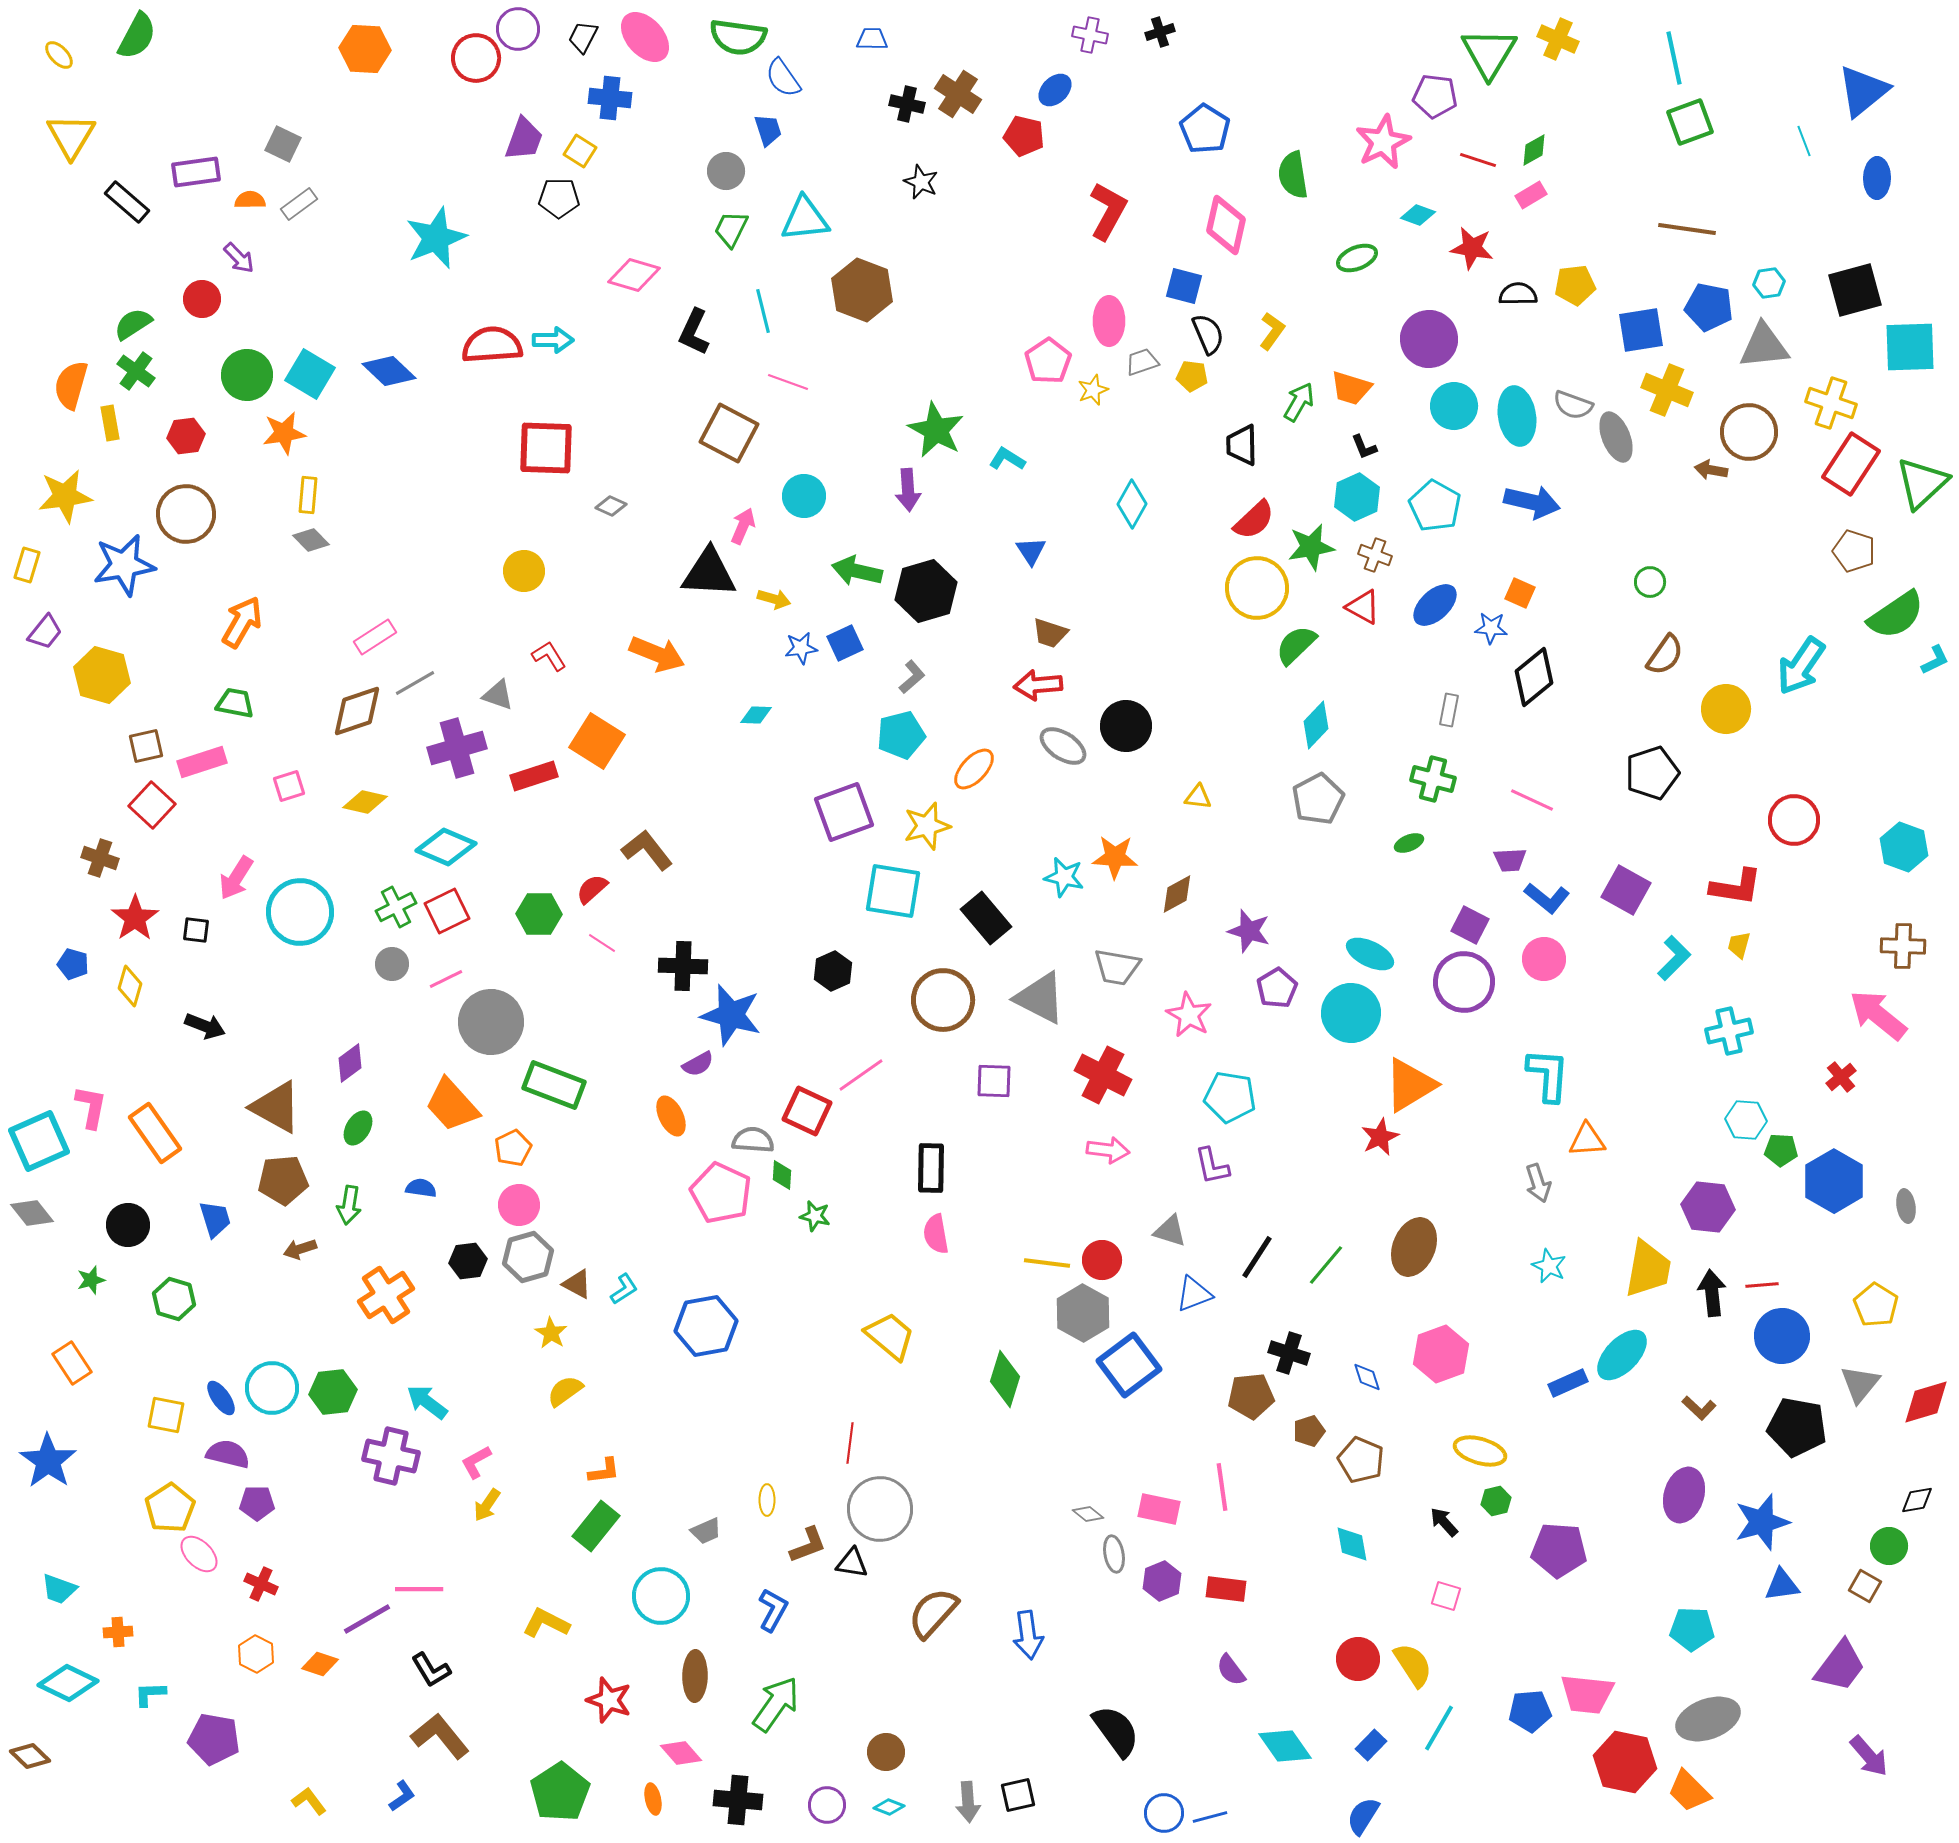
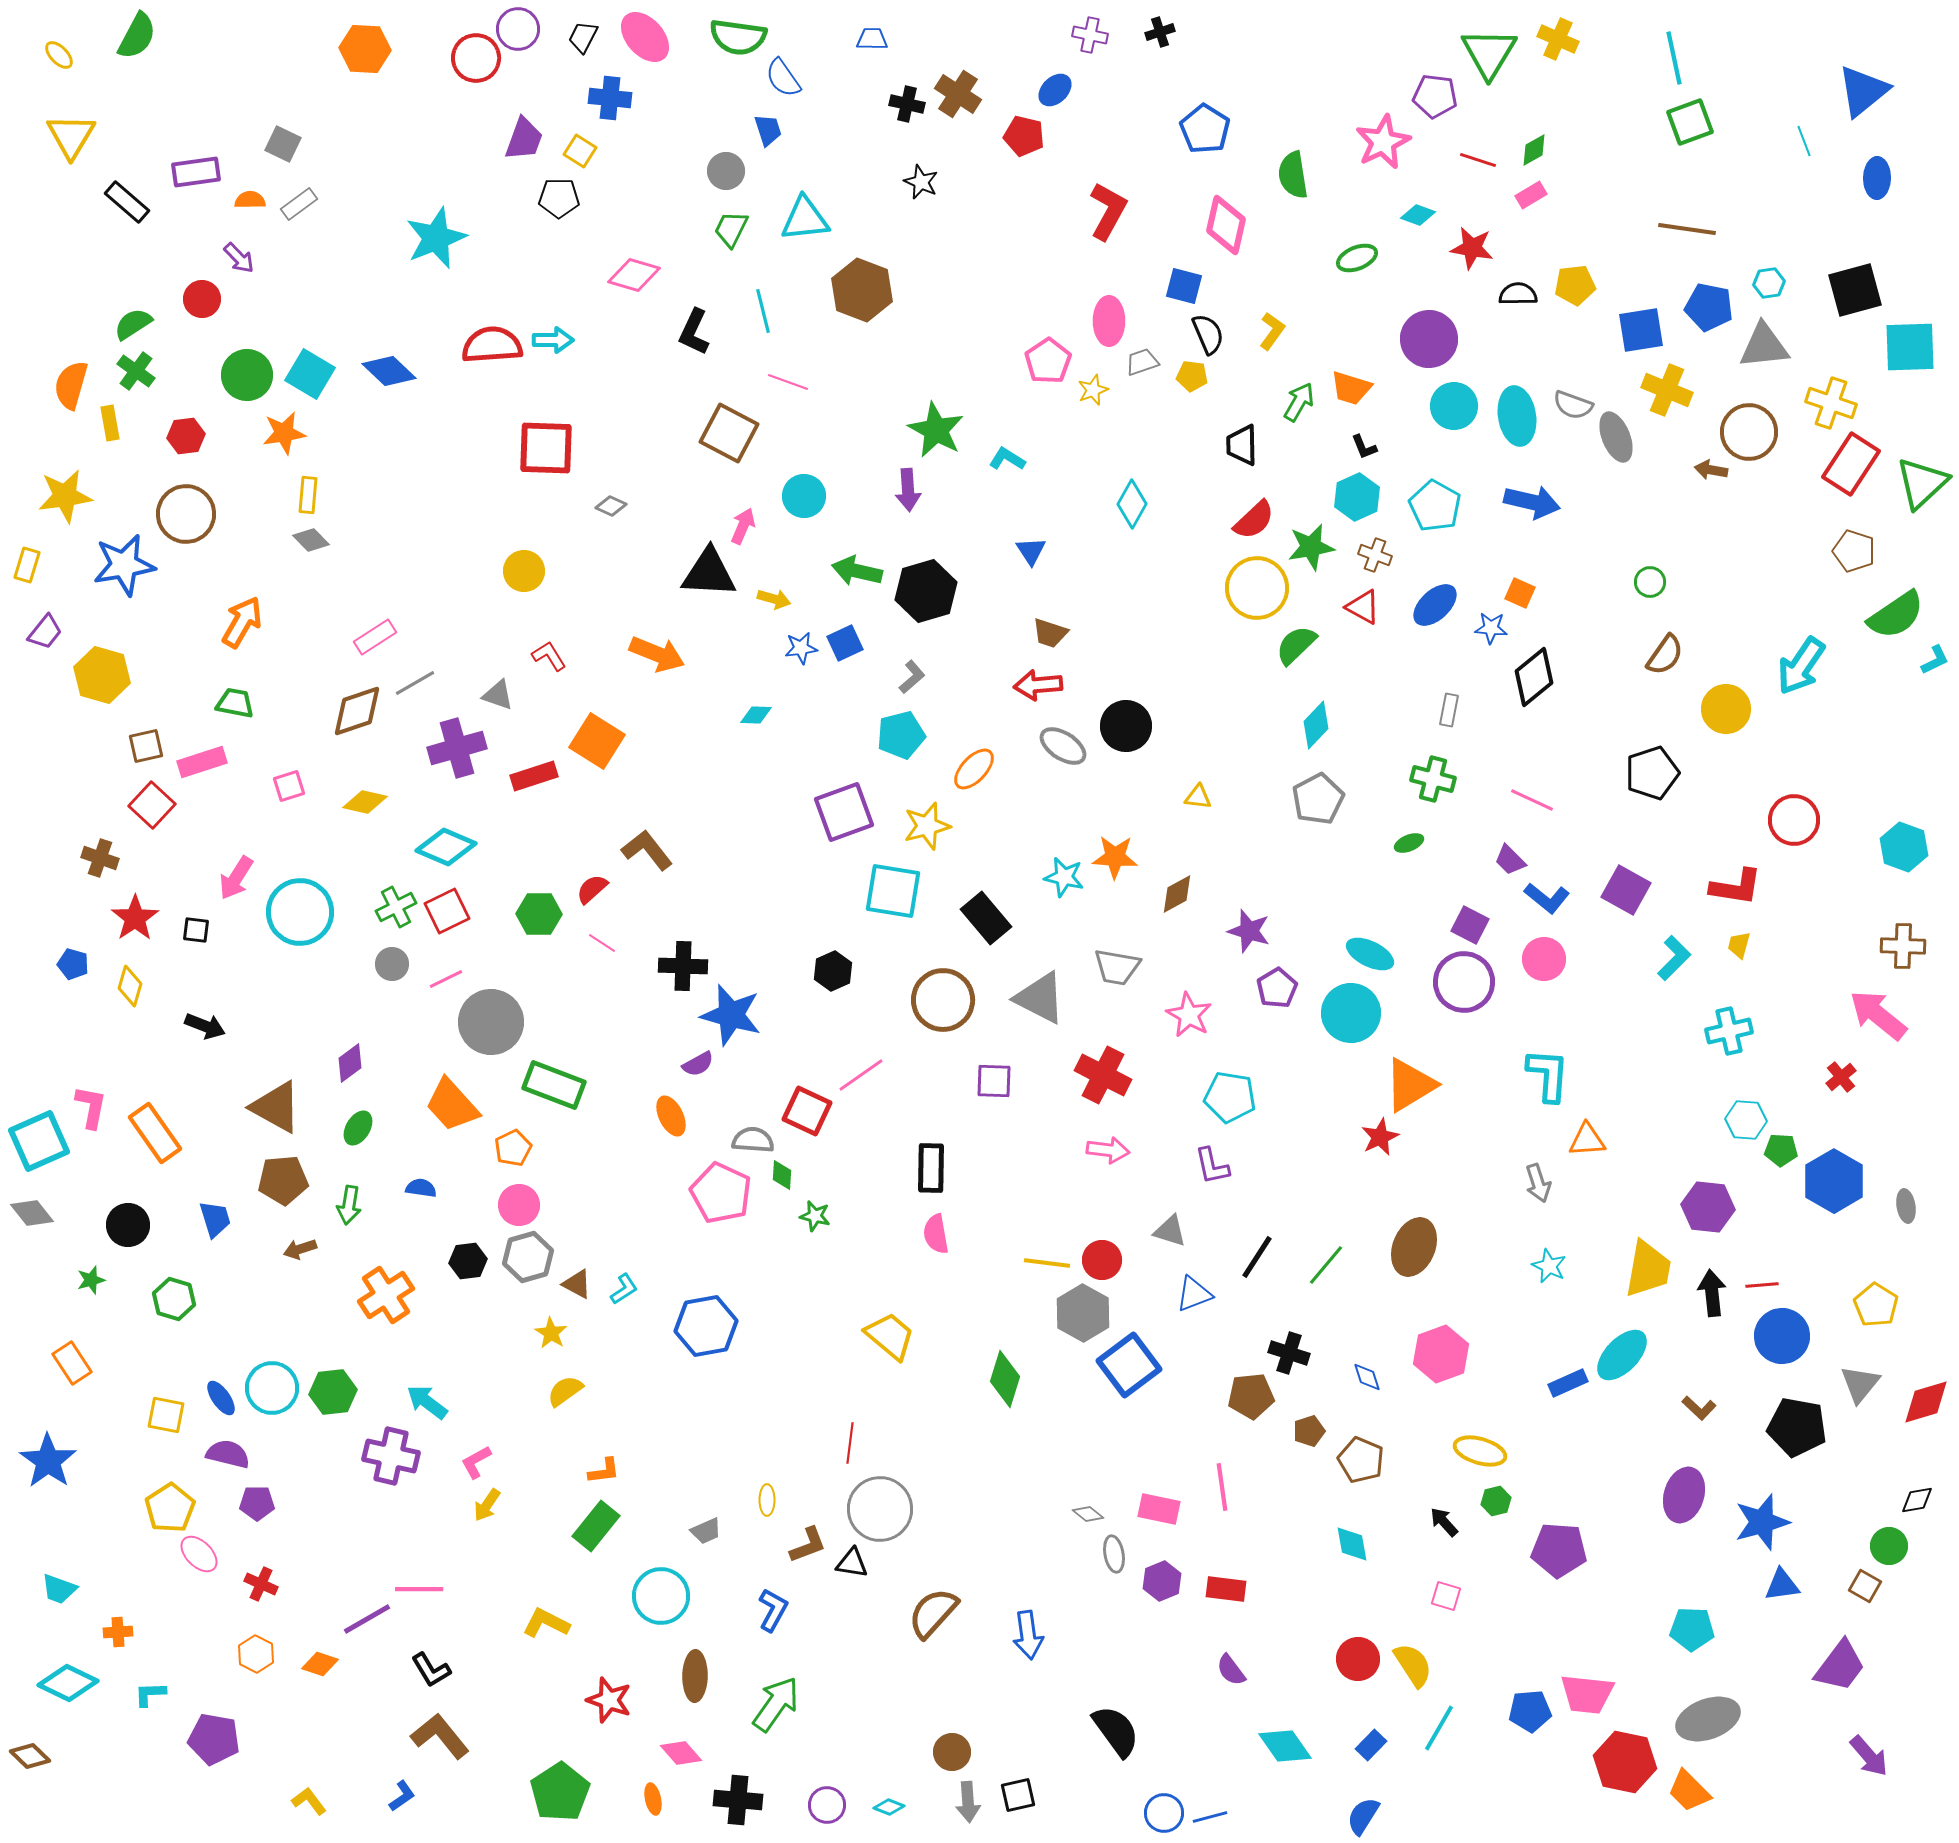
purple trapezoid at (1510, 860): rotated 48 degrees clockwise
brown circle at (886, 1752): moved 66 px right
